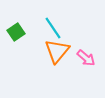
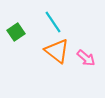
cyan line: moved 6 px up
orange triangle: rotated 32 degrees counterclockwise
